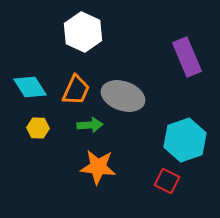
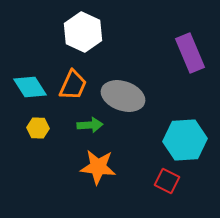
purple rectangle: moved 3 px right, 4 px up
orange trapezoid: moved 3 px left, 5 px up
cyan hexagon: rotated 15 degrees clockwise
